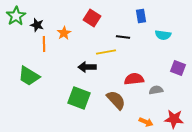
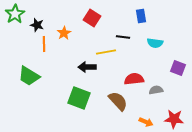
green star: moved 1 px left, 2 px up
cyan semicircle: moved 8 px left, 8 px down
brown semicircle: moved 2 px right, 1 px down
